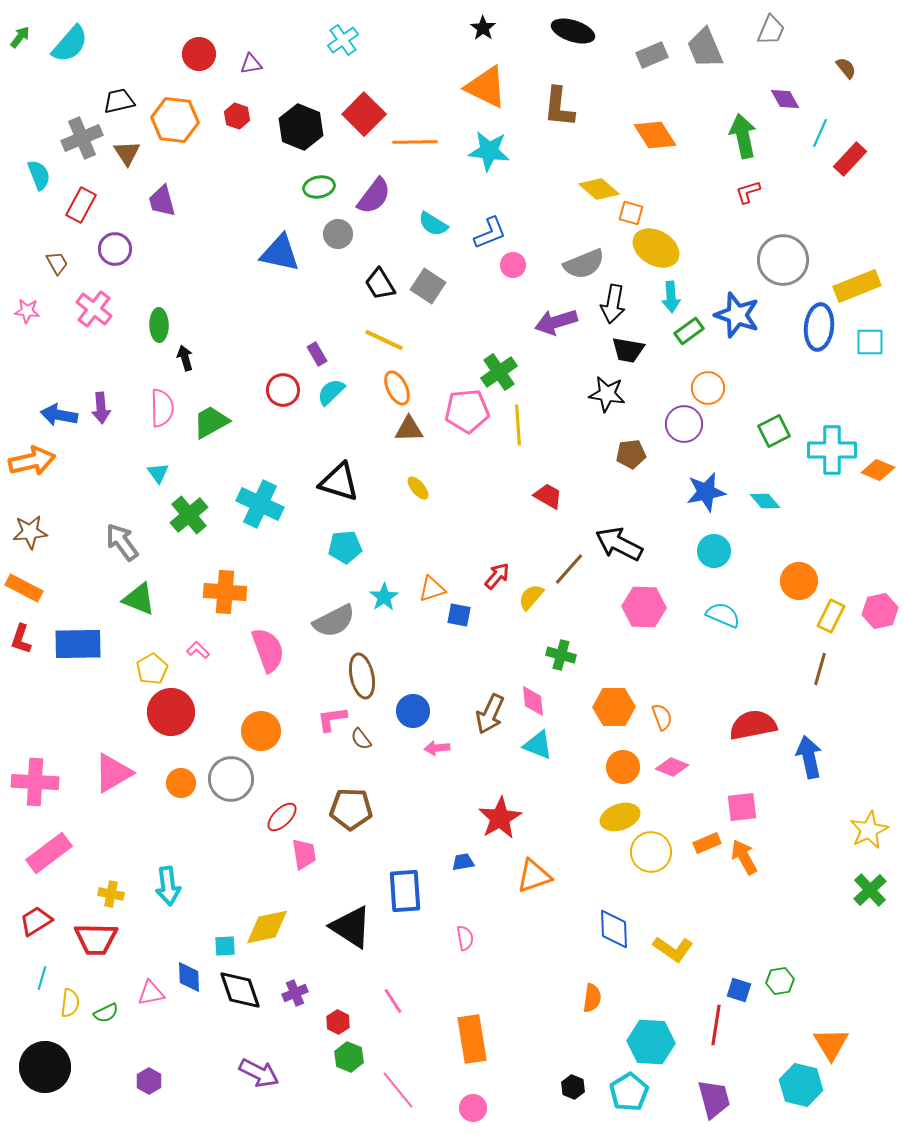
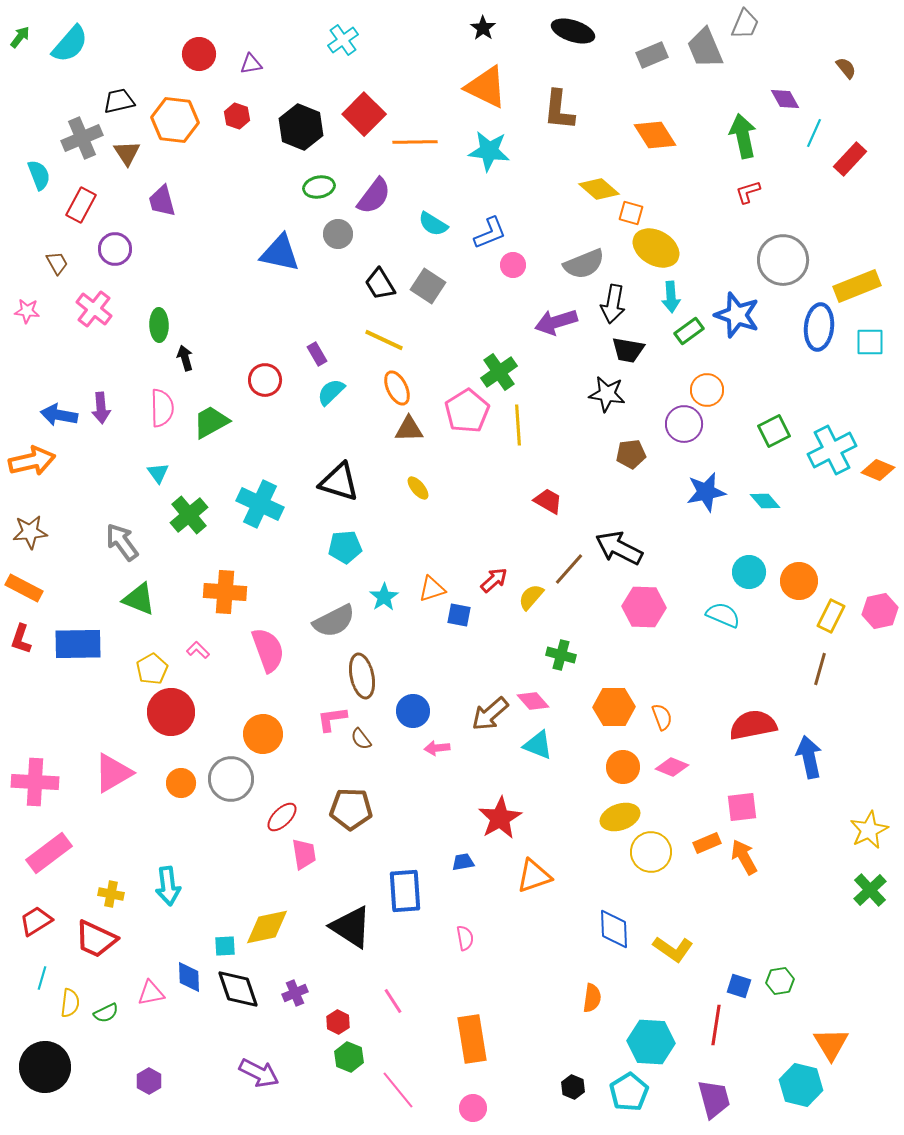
gray trapezoid at (771, 30): moved 26 px left, 6 px up
brown L-shape at (559, 107): moved 3 px down
cyan line at (820, 133): moved 6 px left
orange circle at (708, 388): moved 1 px left, 2 px down
red circle at (283, 390): moved 18 px left, 10 px up
pink pentagon at (467, 411): rotated 27 degrees counterclockwise
cyan cross at (832, 450): rotated 27 degrees counterclockwise
red trapezoid at (548, 496): moved 5 px down
black arrow at (619, 544): moved 4 px down
cyan circle at (714, 551): moved 35 px right, 21 px down
red arrow at (497, 576): moved 3 px left, 4 px down; rotated 8 degrees clockwise
pink diamond at (533, 701): rotated 36 degrees counterclockwise
brown arrow at (490, 714): rotated 24 degrees clockwise
orange circle at (261, 731): moved 2 px right, 3 px down
red trapezoid at (96, 939): rotated 24 degrees clockwise
black diamond at (240, 990): moved 2 px left, 1 px up
blue square at (739, 990): moved 4 px up
